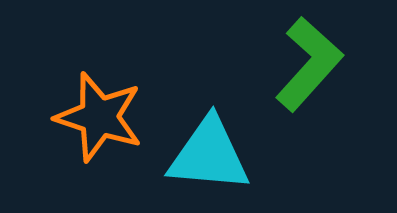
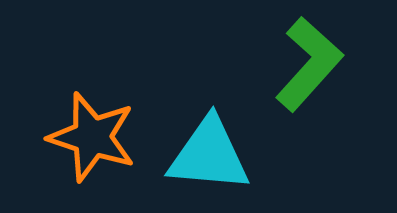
orange star: moved 7 px left, 20 px down
